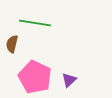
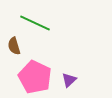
green line: rotated 16 degrees clockwise
brown semicircle: moved 2 px right, 2 px down; rotated 30 degrees counterclockwise
